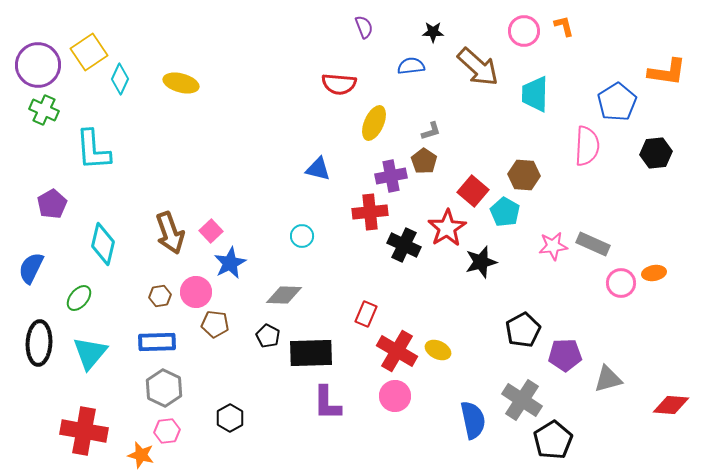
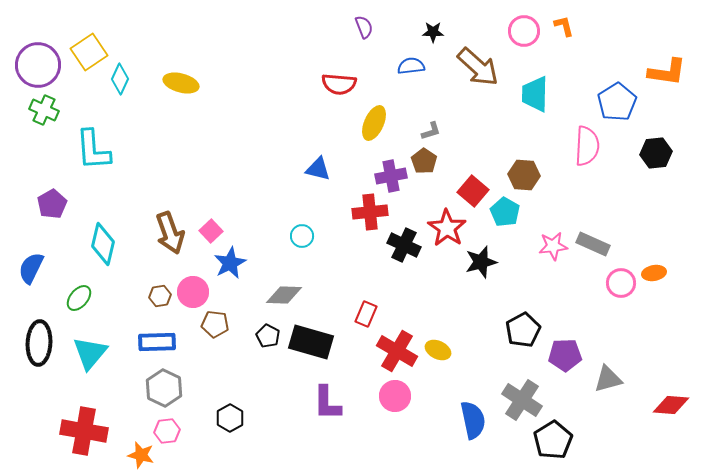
red star at (447, 228): rotated 6 degrees counterclockwise
pink circle at (196, 292): moved 3 px left
black rectangle at (311, 353): moved 11 px up; rotated 18 degrees clockwise
